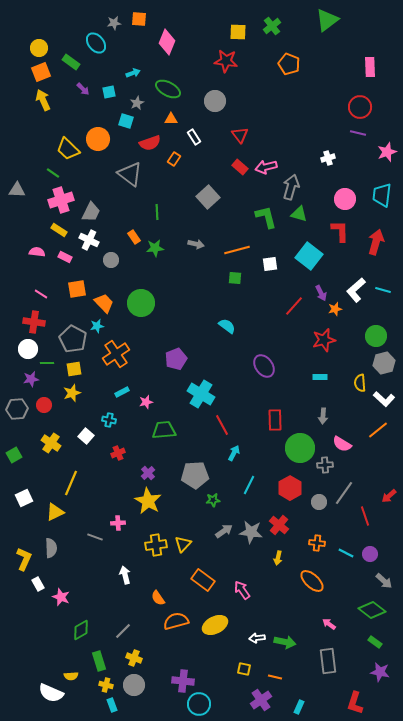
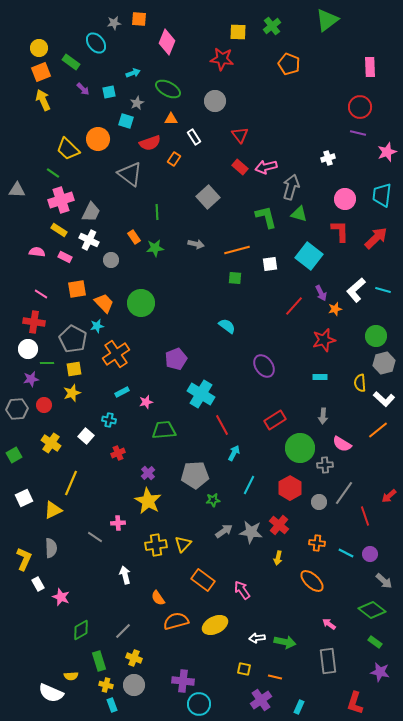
red star at (226, 61): moved 4 px left, 2 px up
red arrow at (376, 242): moved 4 px up; rotated 30 degrees clockwise
red rectangle at (275, 420): rotated 60 degrees clockwise
yellow triangle at (55, 512): moved 2 px left, 2 px up
gray line at (95, 537): rotated 14 degrees clockwise
